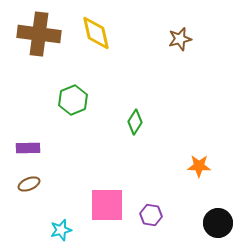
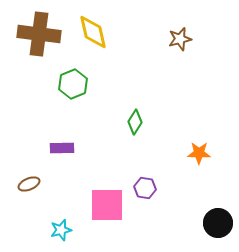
yellow diamond: moved 3 px left, 1 px up
green hexagon: moved 16 px up
purple rectangle: moved 34 px right
orange star: moved 13 px up
purple hexagon: moved 6 px left, 27 px up
